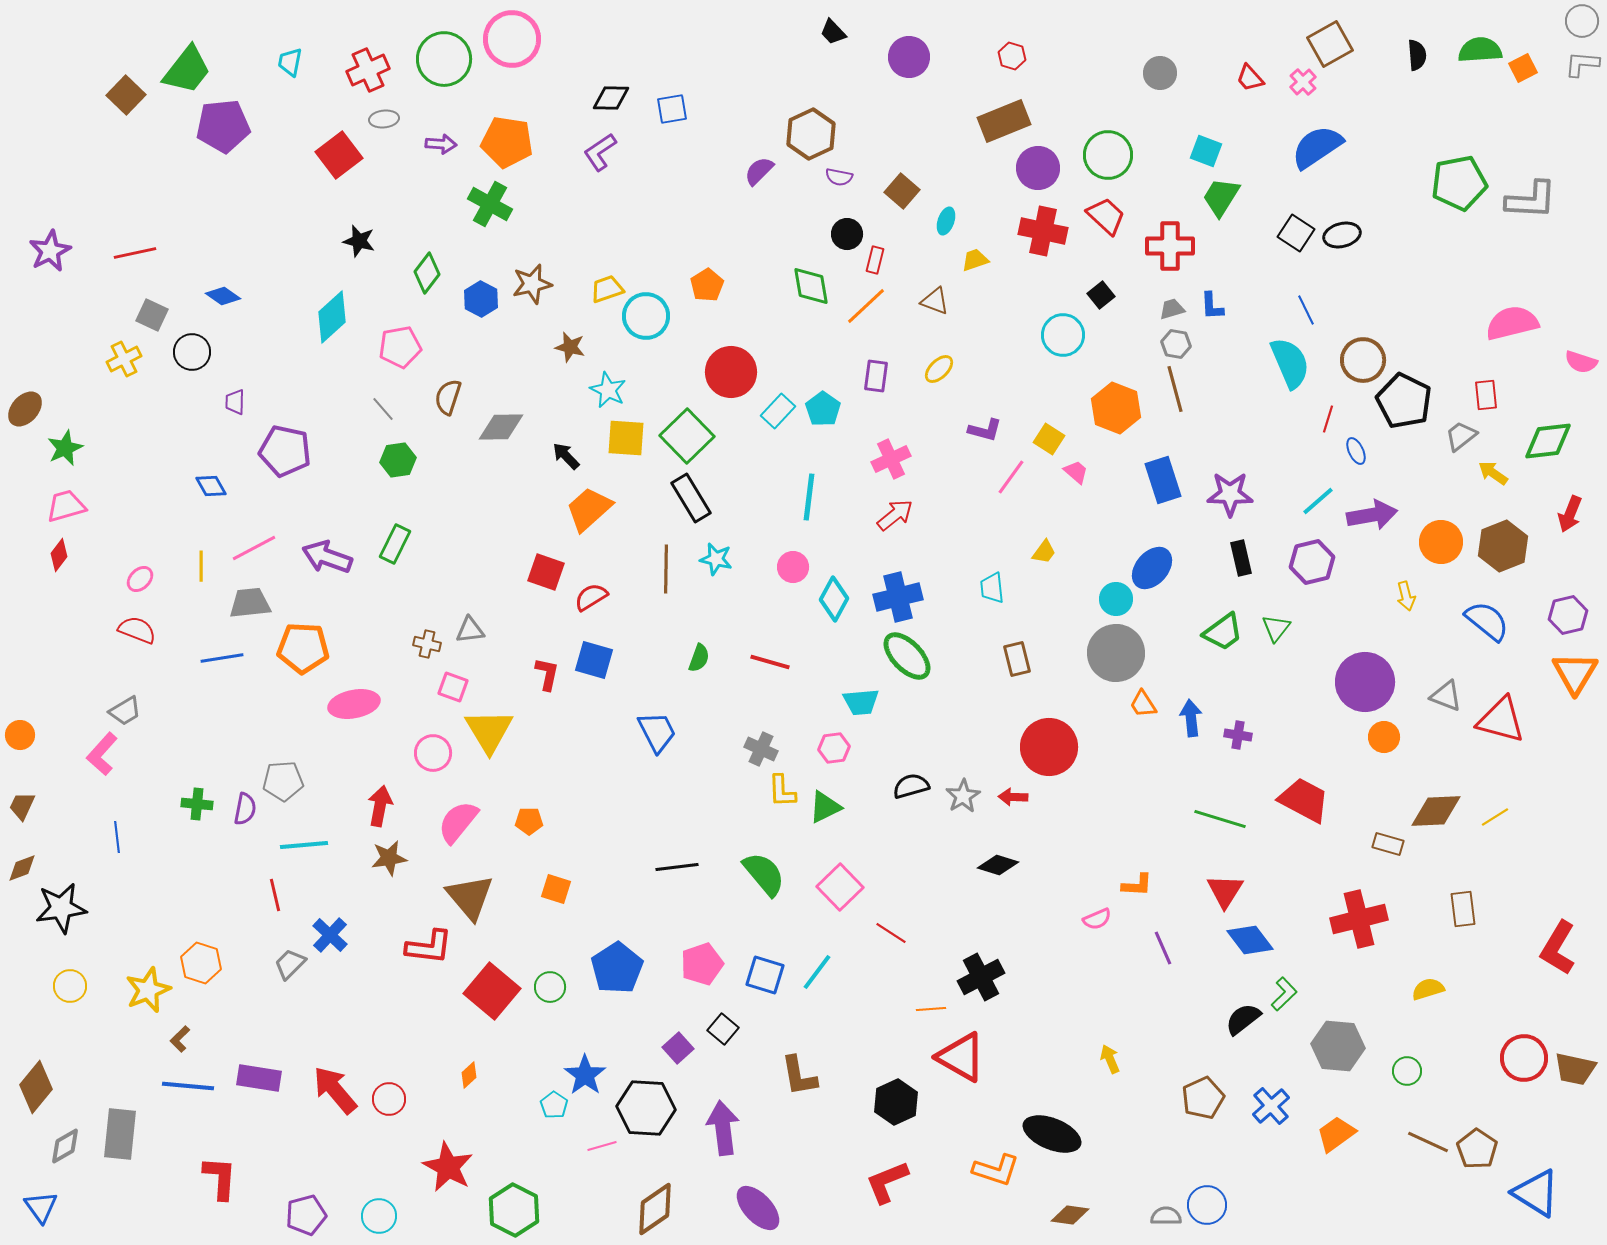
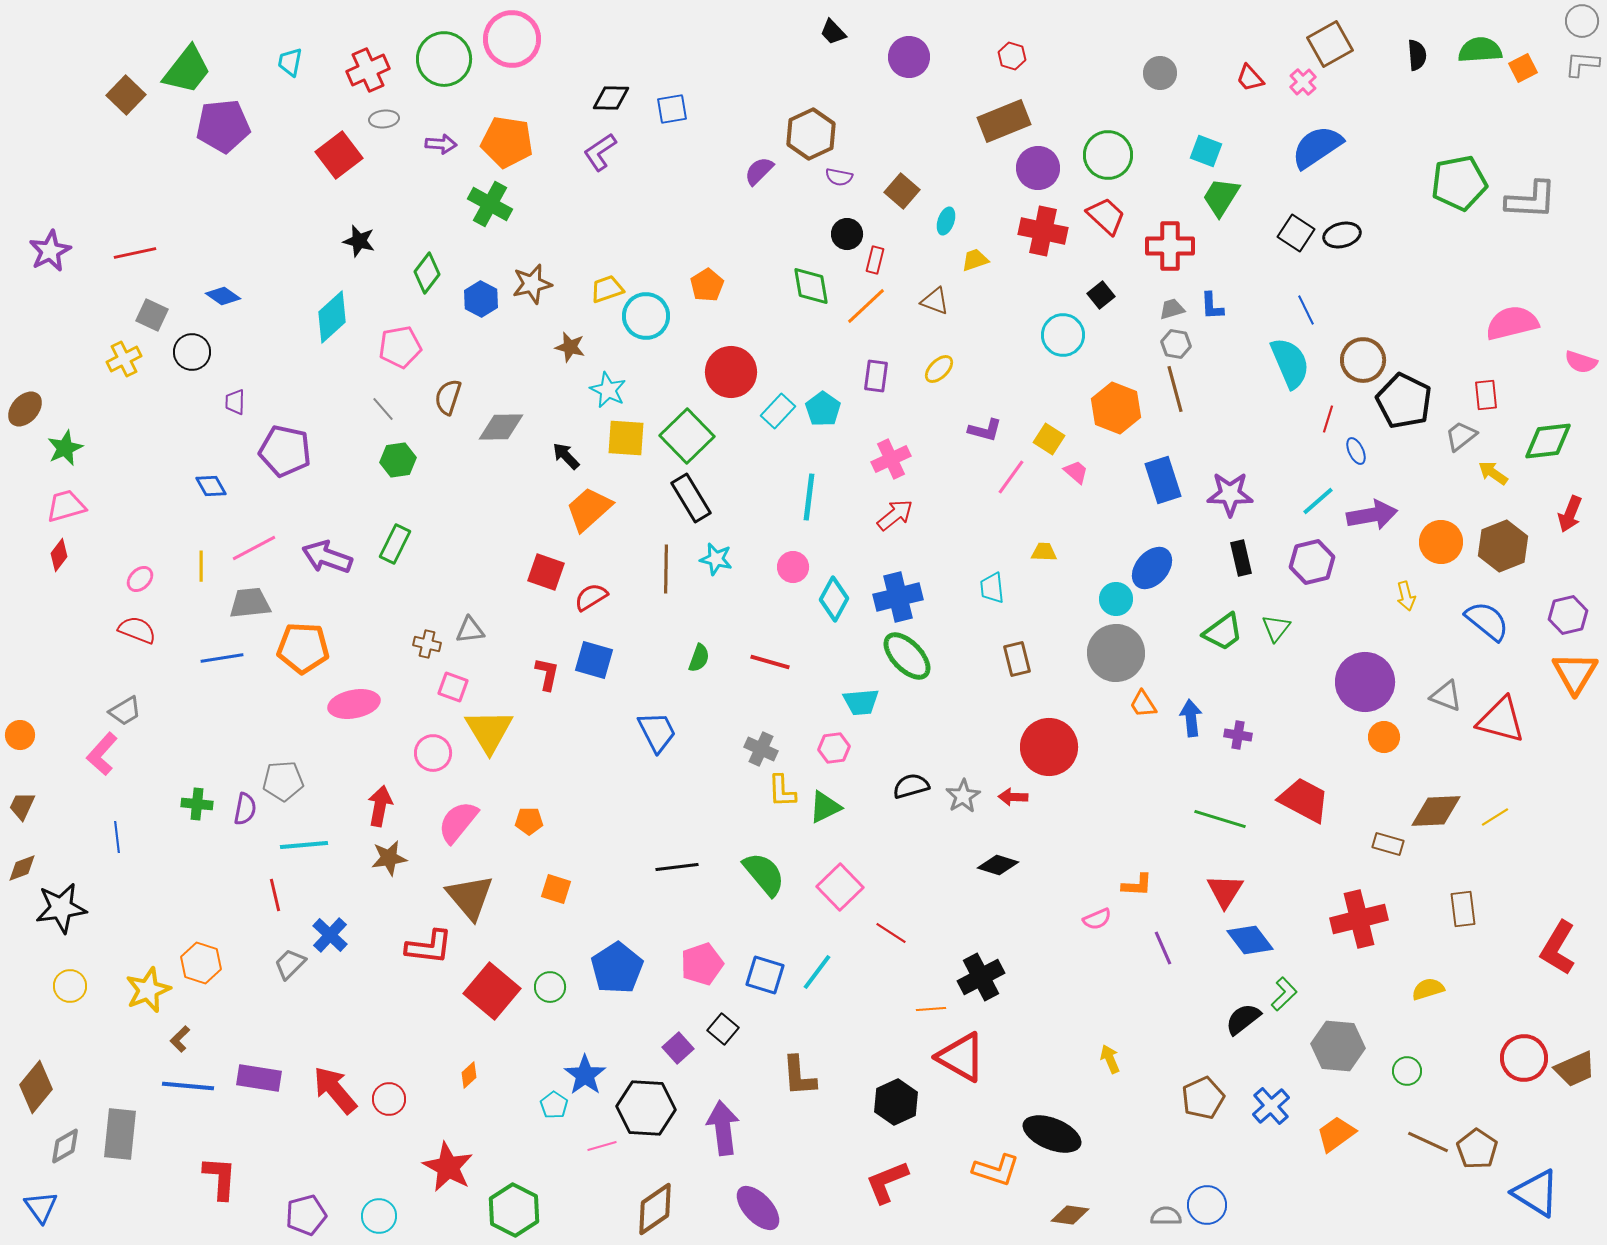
yellow trapezoid at (1044, 552): rotated 124 degrees counterclockwise
brown trapezoid at (1575, 1069): rotated 36 degrees counterclockwise
brown L-shape at (799, 1076): rotated 6 degrees clockwise
